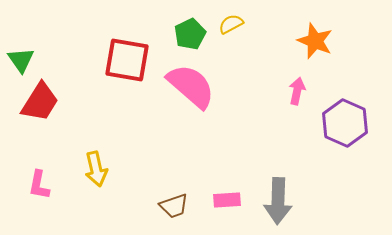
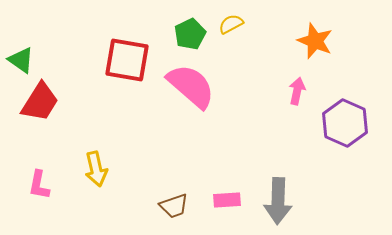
green triangle: rotated 20 degrees counterclockwise
